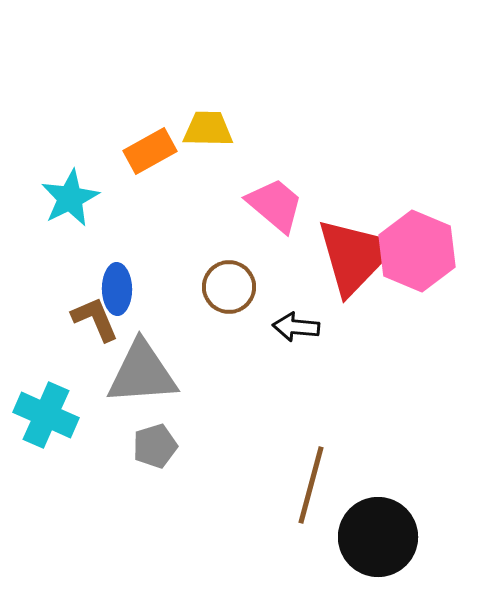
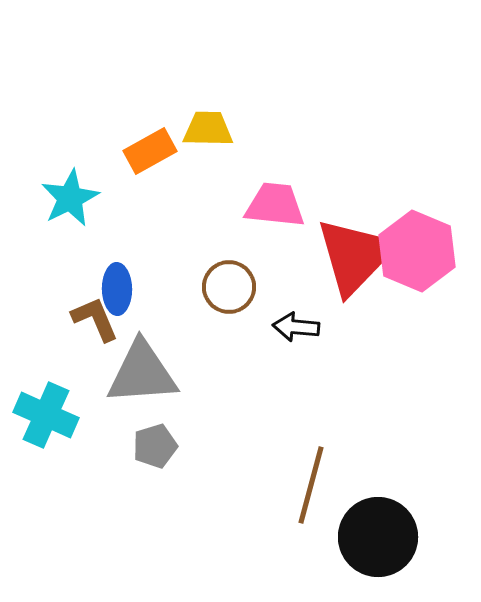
pink trapezoid: rotated 34 degrees counterclockwise
